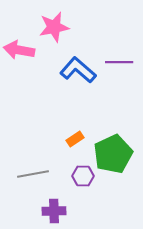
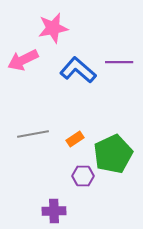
pink star: moved 1 px left, 1 px down
pink arrow: moved 4 px right, 10 px down; rotated 36 degrees counterclockwise
gray line: moved 40 px up
